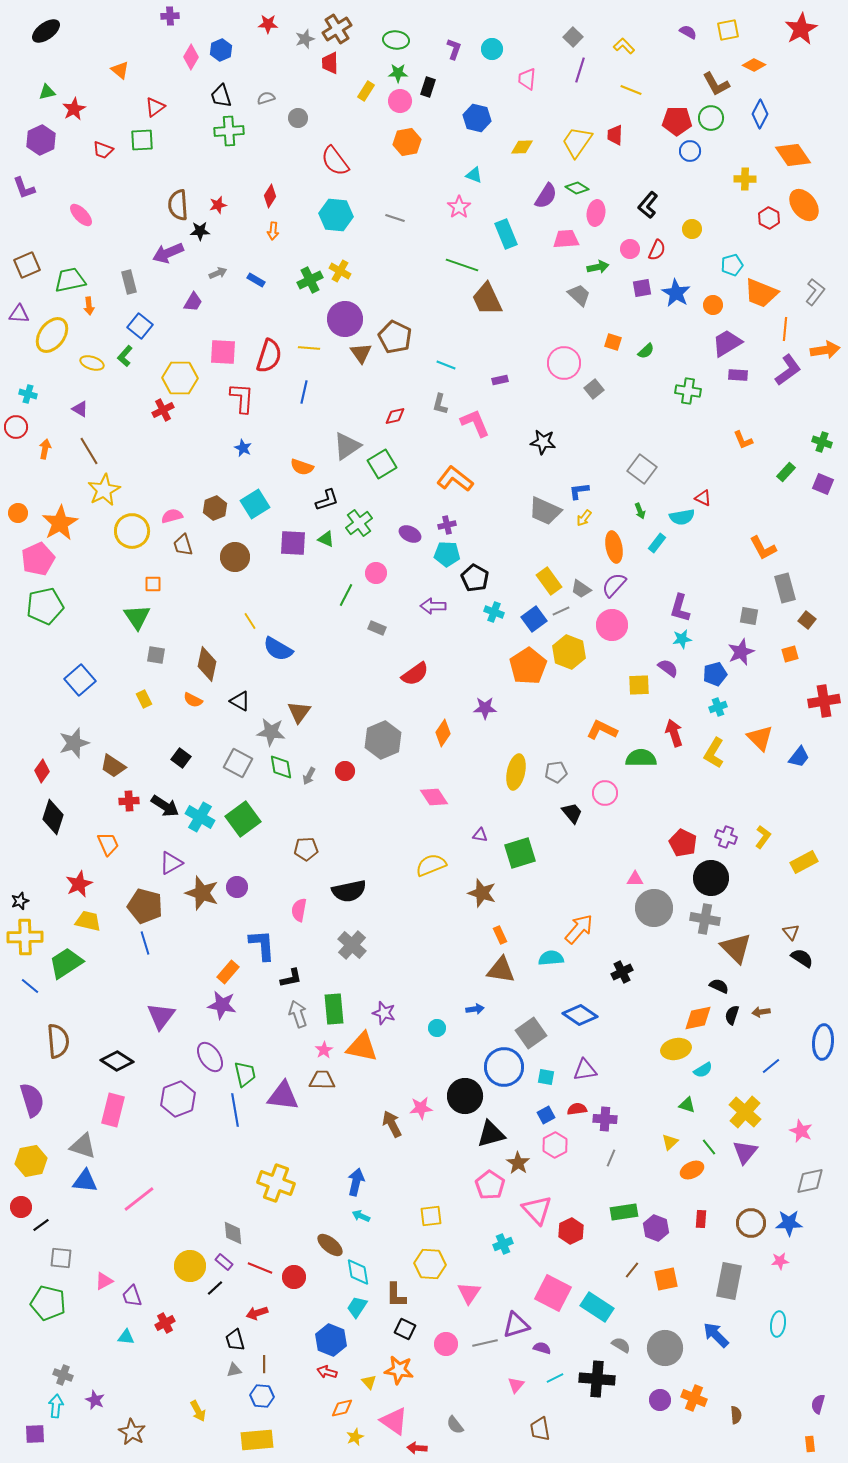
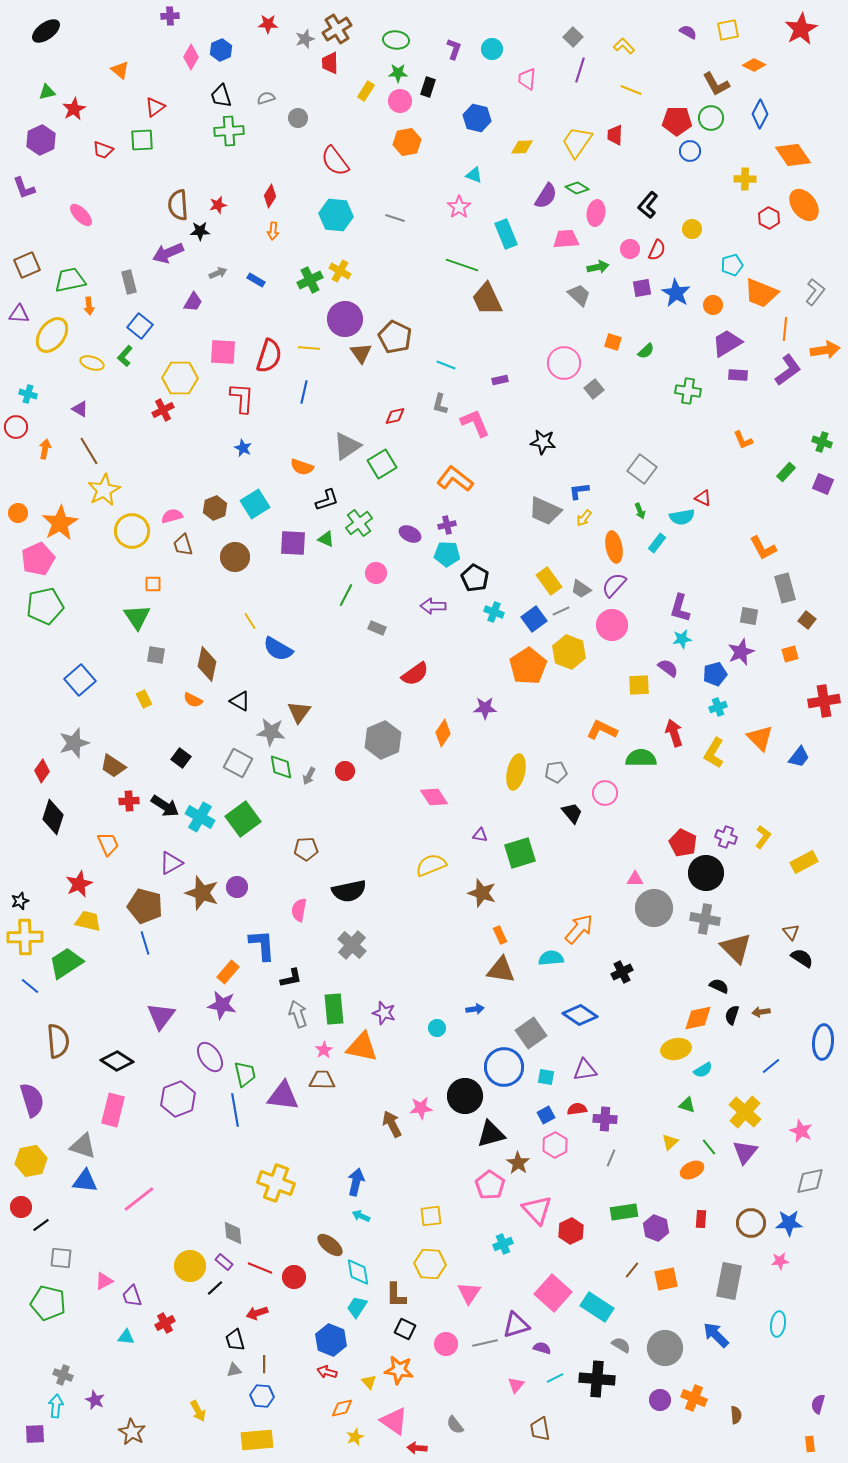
black circle at (711, 878): moved 5 px left, 5 px up
pink square at (553, 1293): rotated 15 degrees clockwise
